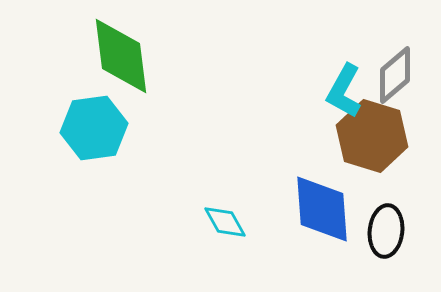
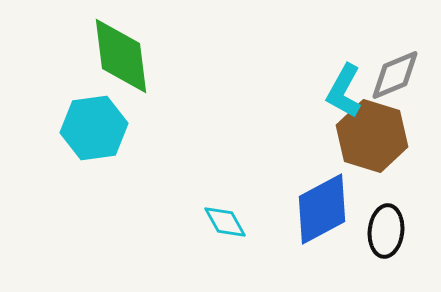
gray diamond: rotated 18 degrees clockwise
blue diamond: rotated 66 degrees clockwise
